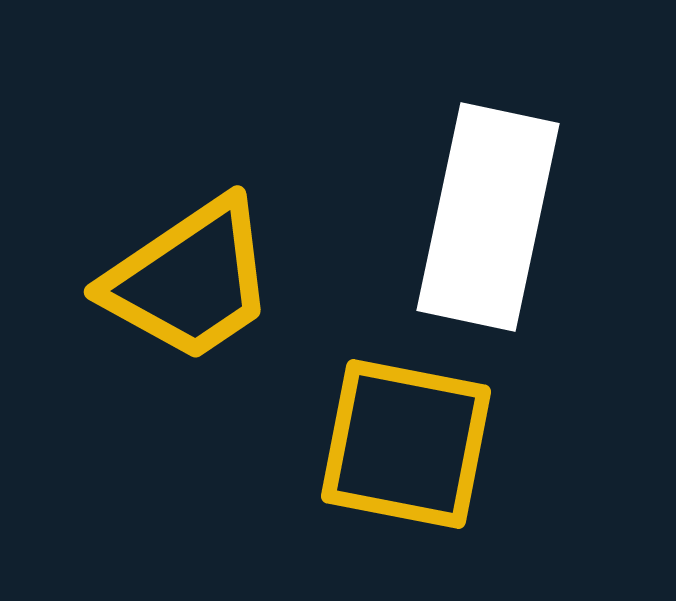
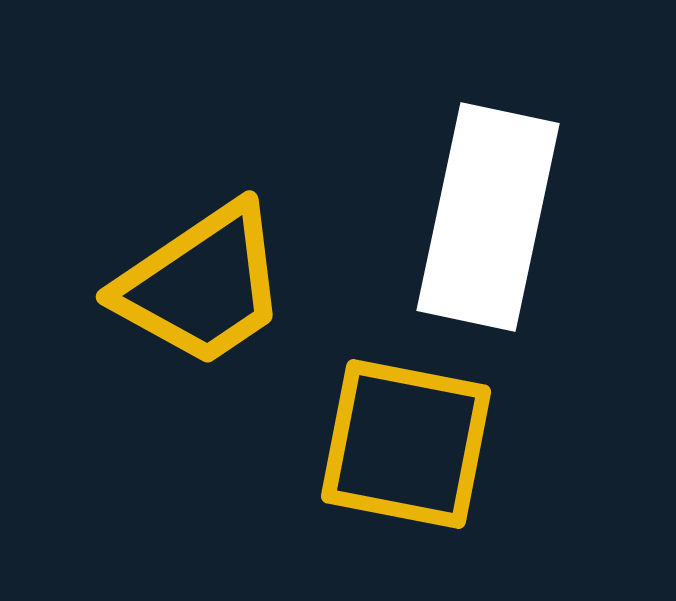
yellow trapezoid: moved 12 px right, 5 px down
